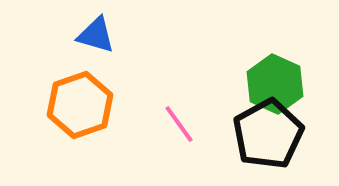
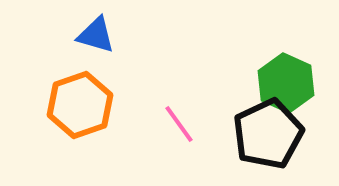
green hexagon: moved 11 px right, 1 px up
black pentagon: rotated 4 degrees clockwise
